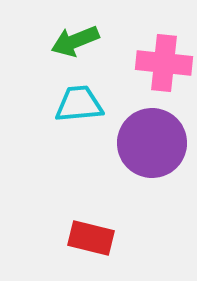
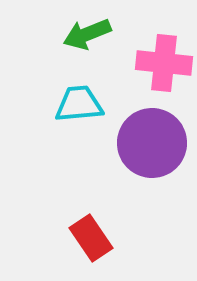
green arrow: moved 12 px right, 7 px up
red rectangle: rotated 42 degrees clockwise
